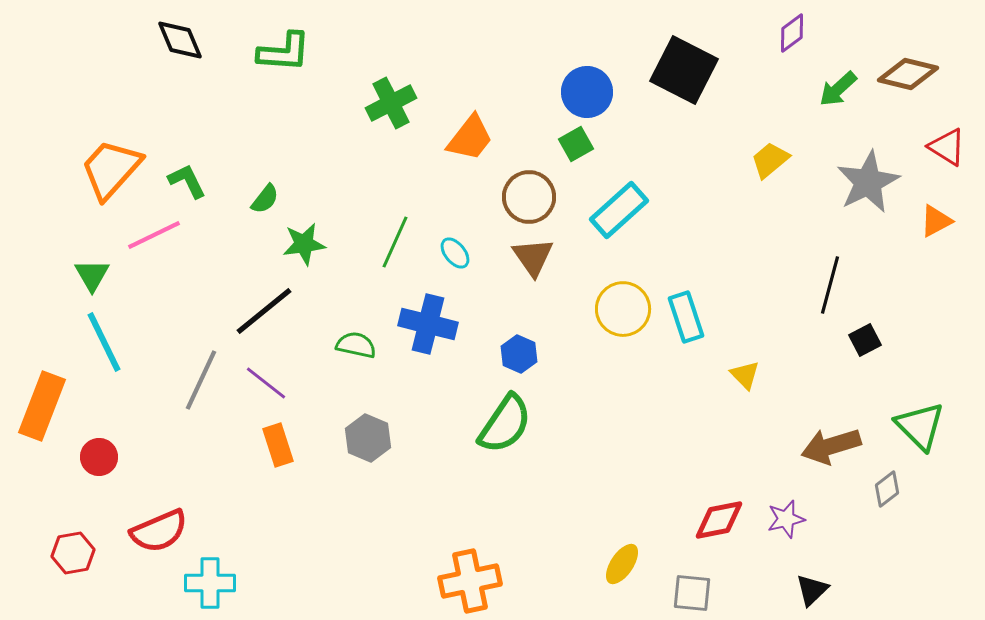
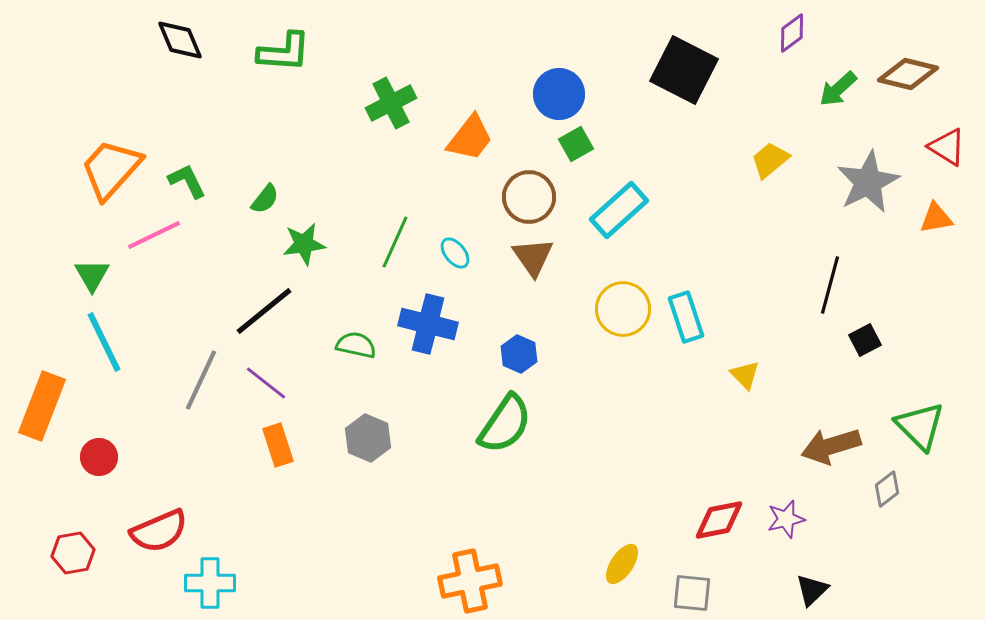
blue circle at (587, 92): moved 28 px left, 2 px down
orange triangle at (936, 221): moved 3 px up; rotated 18 degrees clockwise
